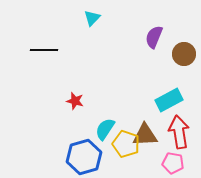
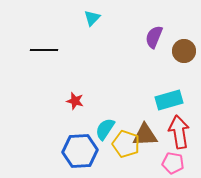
brown circle: moved 3 px up
cyan rectangle: rotated 12 degrees clockwise
blue hexagon: moved 4 px left, 6 px up; rotated 12 degrees clockwise
